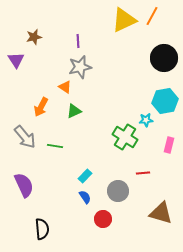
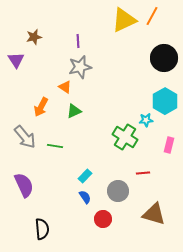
cyan hexagon: rotated 20 degrees counterclockwise
brown triangle: moved 7 px left, 1 px down
